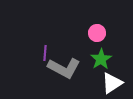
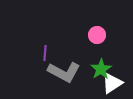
pink circle: moved 2 px down
green star: moved 10 px down
gray L-shape: moved 4 px down
